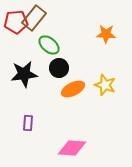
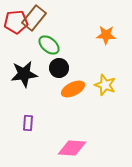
orange star: moved 1 px down
